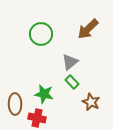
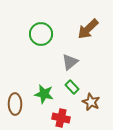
green rectangle: moved 5 px down
red cross: moved 24 px right
